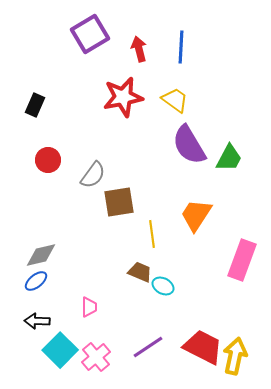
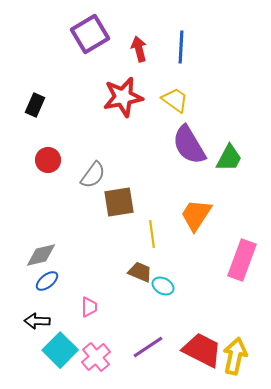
blue ellipse: moved 11 px right
red trapezoid: moved 1 px left, 3 px down
